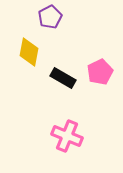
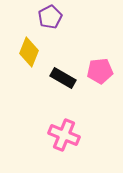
yellow diamond: rotated 12 degrees clockwise
pink pentagon: moved 1 px up; rotated 20 degrees clockwise
pink cross: moved 3 px left, 1 px up
